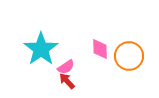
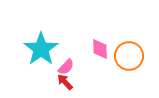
pink semicircle: rotated 12 degrees counterclockwise
red arrow: moved 2 px left, 1 px down
